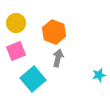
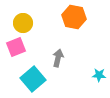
yellow circle: moved 7 px right
orange hexagon: moved 20 px right, 15 px up; rotated 10 degrees counterclockwise
pink square: moved 4 px up
cyan star: rotated 16 degrees clockwise
